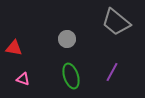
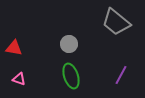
gray circle: moved 2 px right, 5 px down
purple line: moved 9 px right, 3 px down
pink triangle: moved 4 px left
